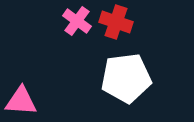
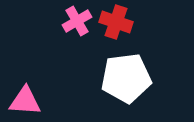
pink cross: rotated 24 degrees clockwise
pink triangle: moved 4 px right
